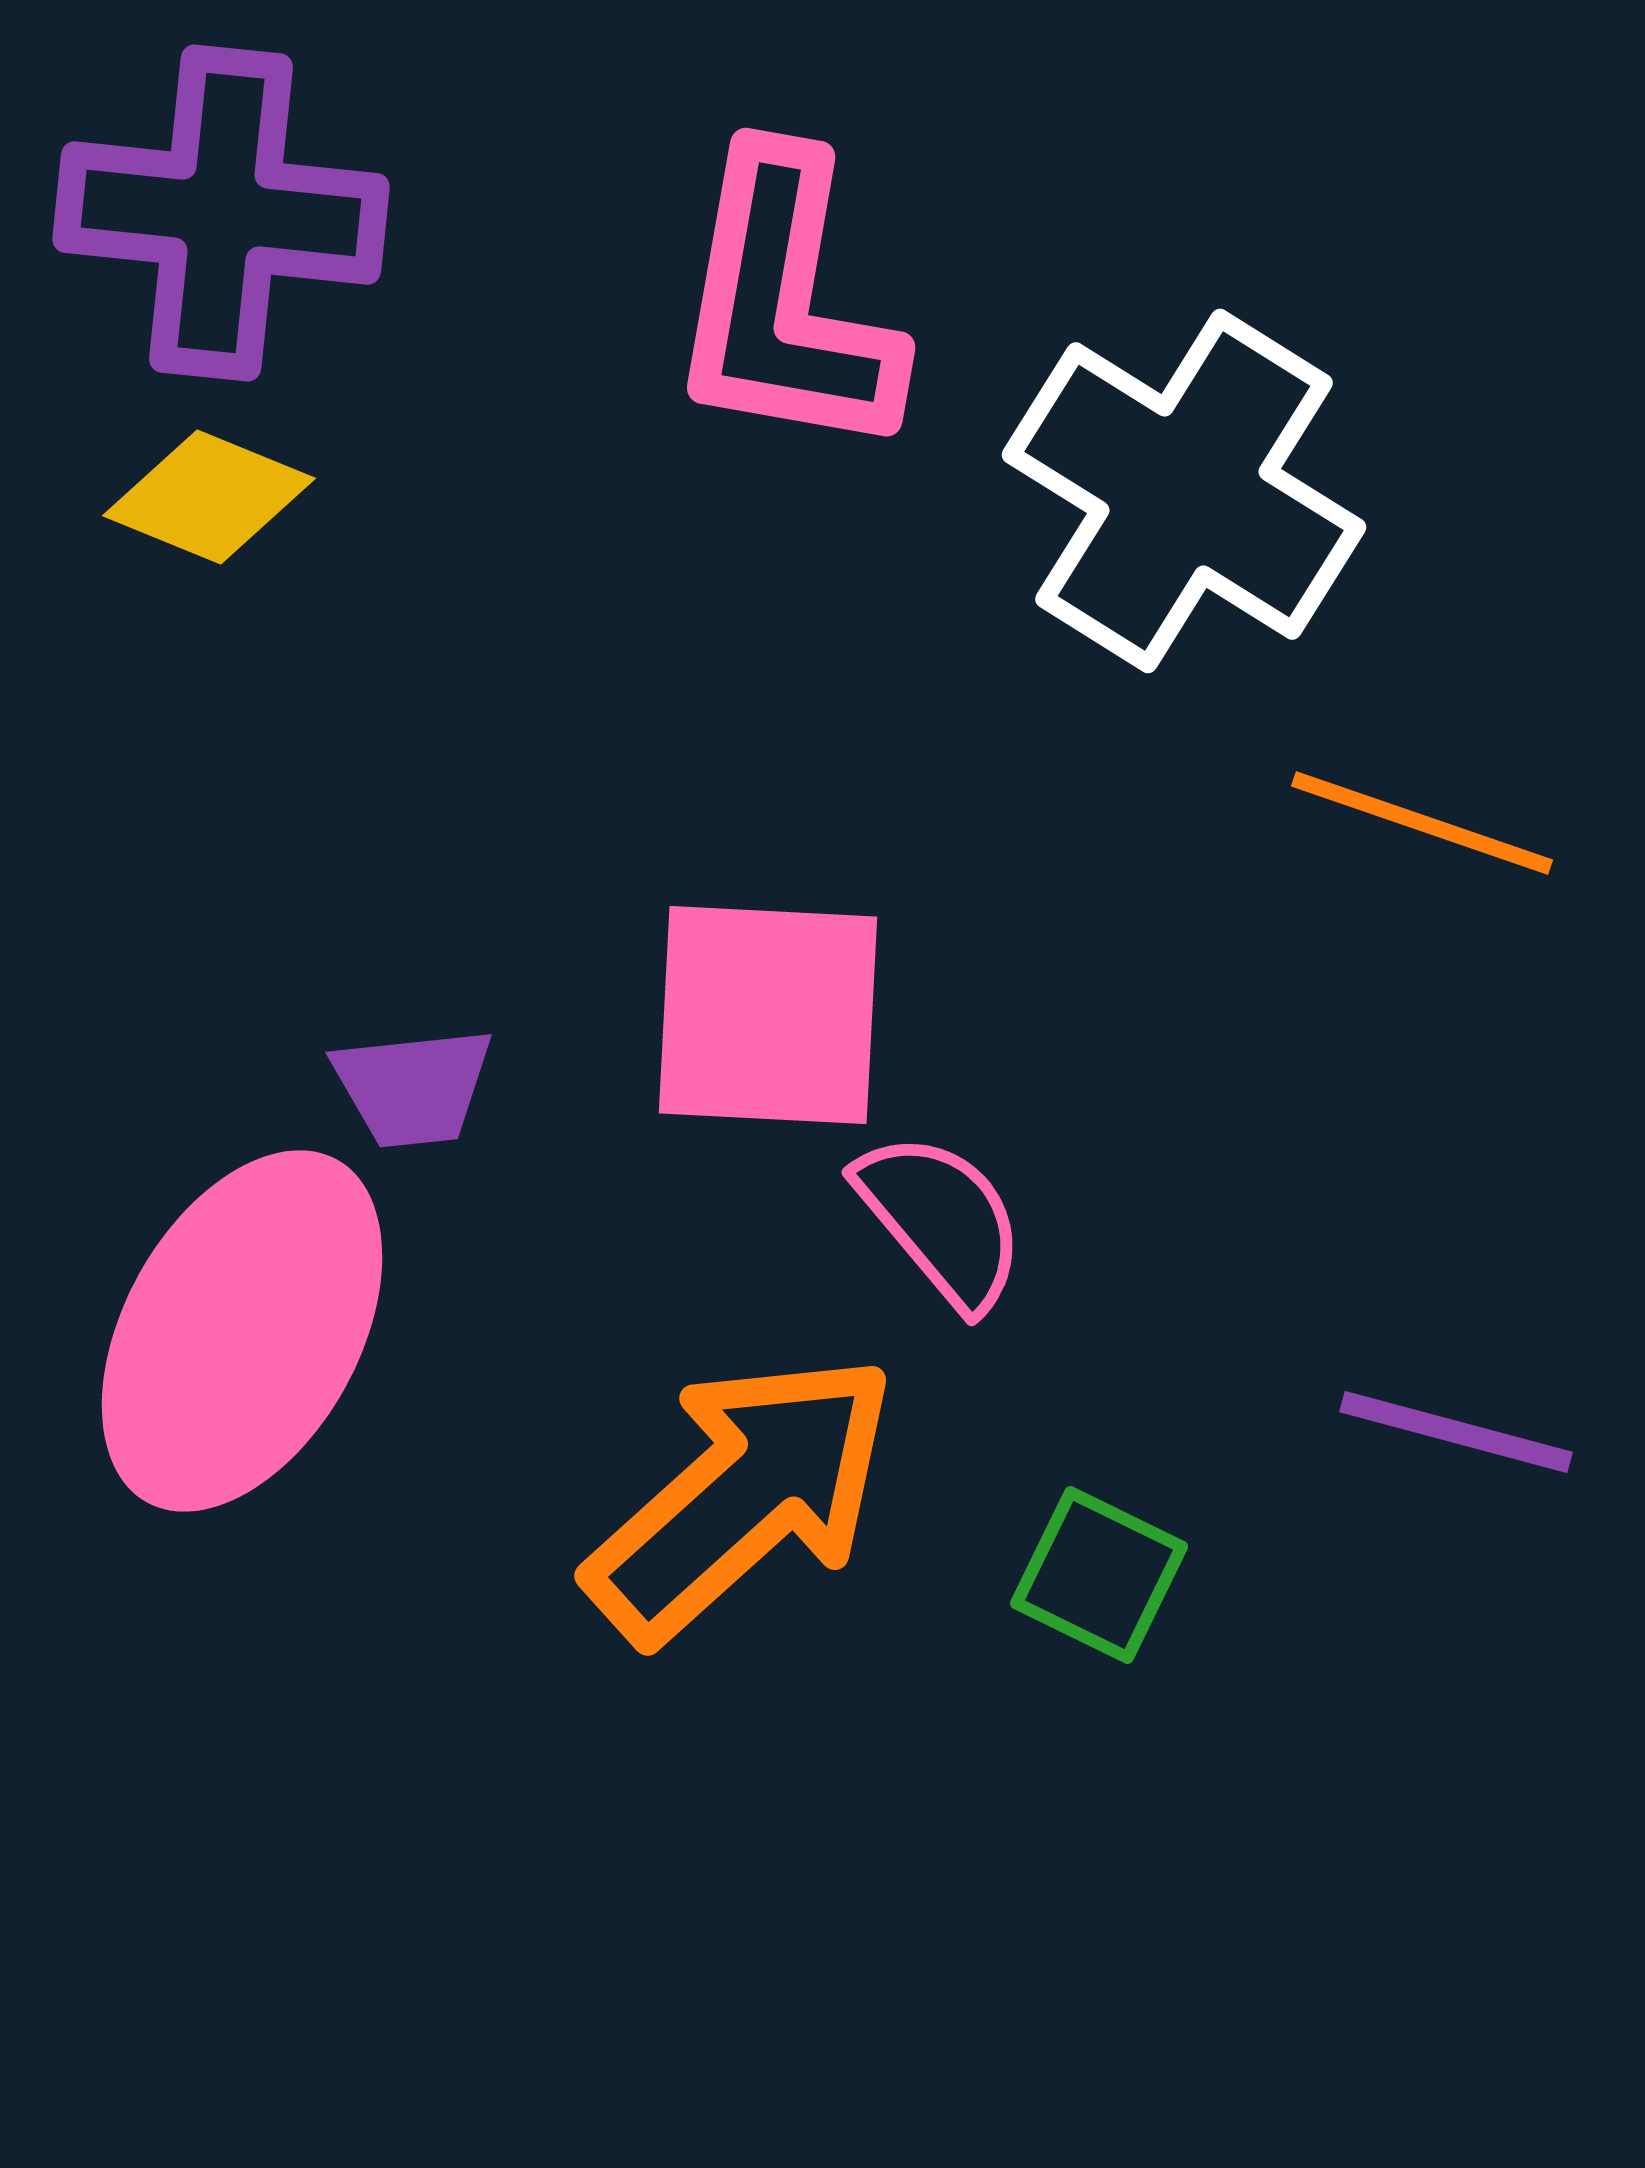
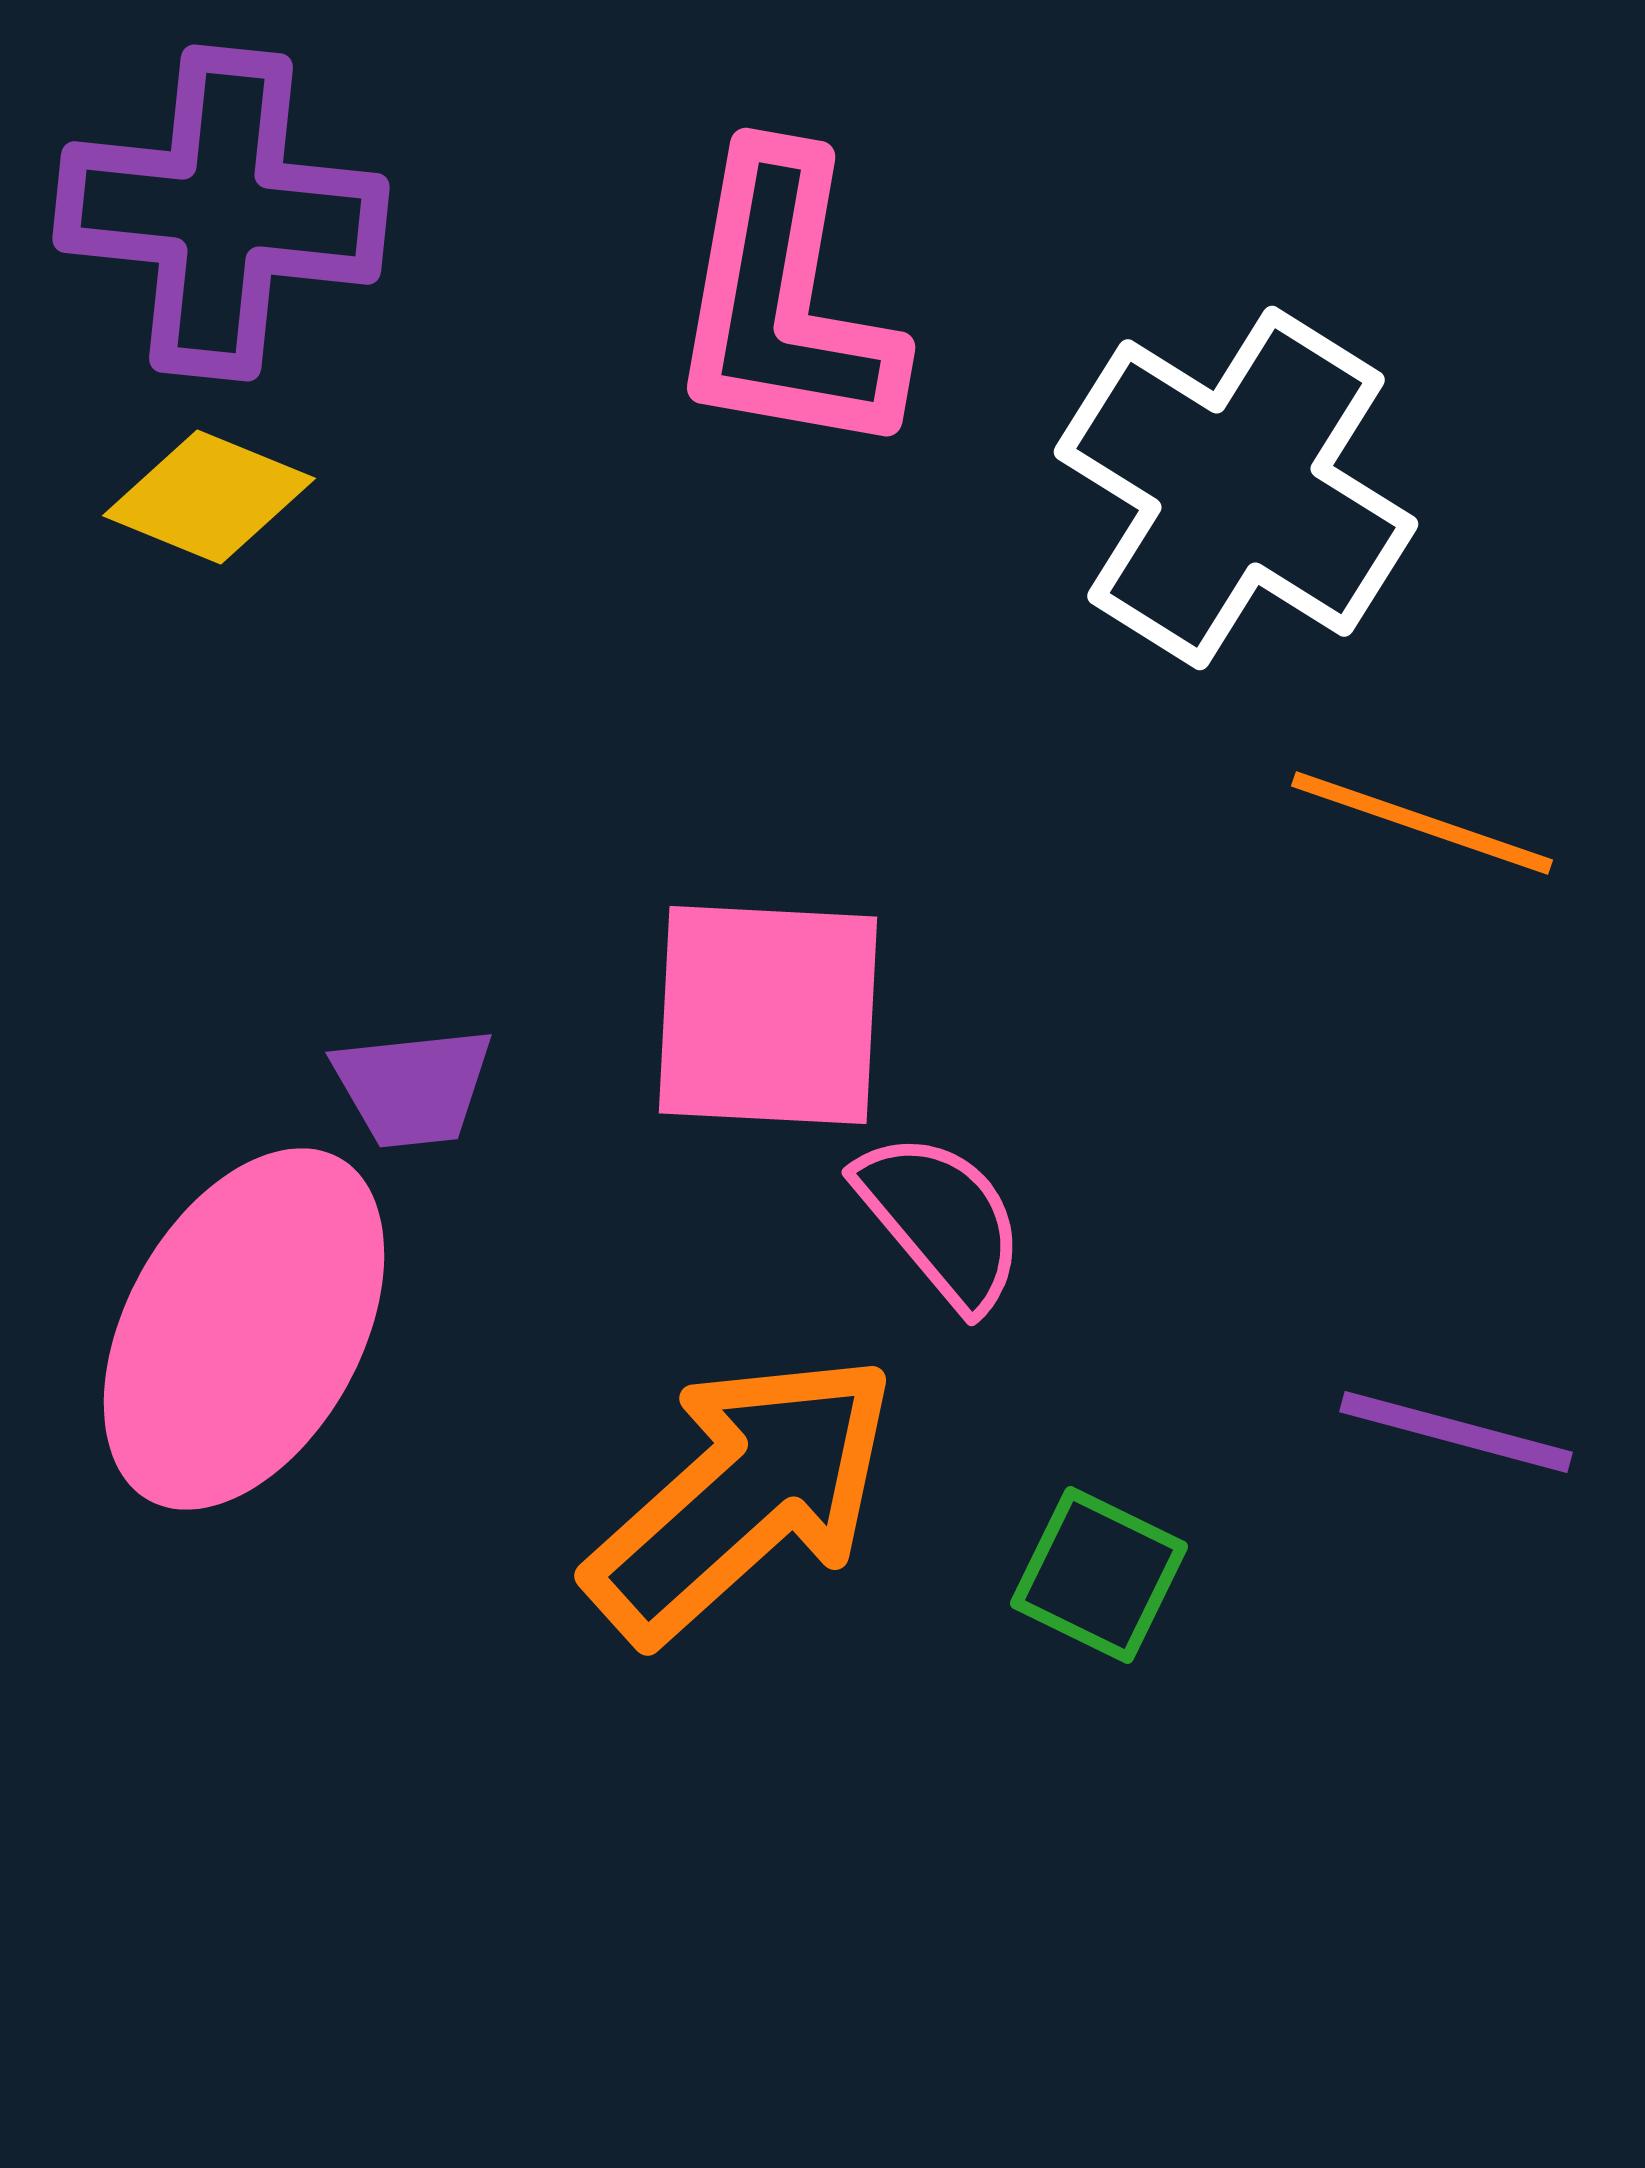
white cross: moved 52 px right, 3 px up
pink ellipse: moved 2 px right, 2 px up
